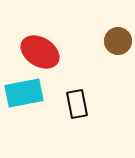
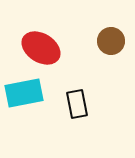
brown circle: moved 7 px left
red ellipse: moved 1 px right, 4 px up
